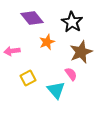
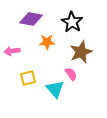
purple diamond: moved 1 px left, 1 px down; rotated 40 degrees counterclockwise
orange star: rotated 21 degrees clockwise
yellow square: rotated 14 degrees clockwise
cyan triangle: moved 1 px left, 1 px up
